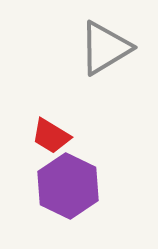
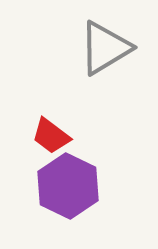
red trapezoid: rotated 6 degrees clockwise
